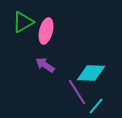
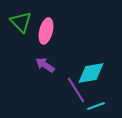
green triangle: moved 2 px left; rotated 45 degrees counterclockwise
cyan diamond: rotated 12 degrees counterclockwise
purple line: moved 1 px left, 2 px up
cyan line: rotated 30 degrees clockwise
